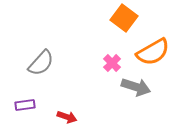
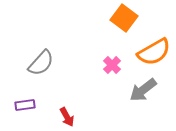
orange semicircle: moved 1 px right
pink cross: moved 2 px down
gray arrow: moved 7 px right, 3 px down; rotated 124 degrees clockwise
red arrow: rotated 42 degrees clockwise
